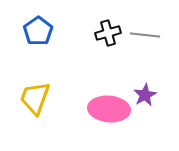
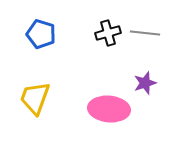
blue pentagon: moved 3 px right, 3 px down; rotated 20 degrees counterclockwise
gray line: moved 2 px up
purple star: moved 12 px up; rotated 10 degrees clockwise
